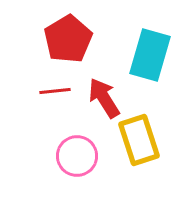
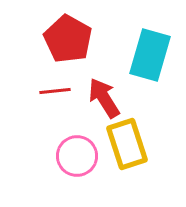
red pentagon: rotated 12 degrees counterclockwise
yellow rectangle: moved 12 px left, 4 px down
